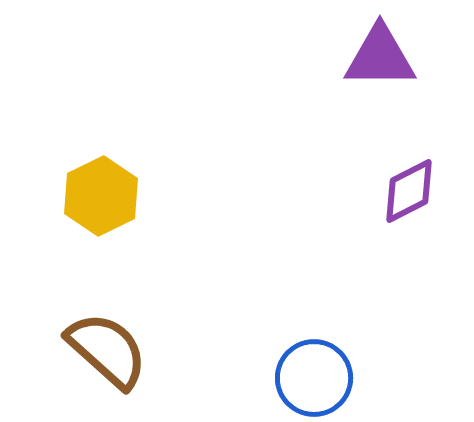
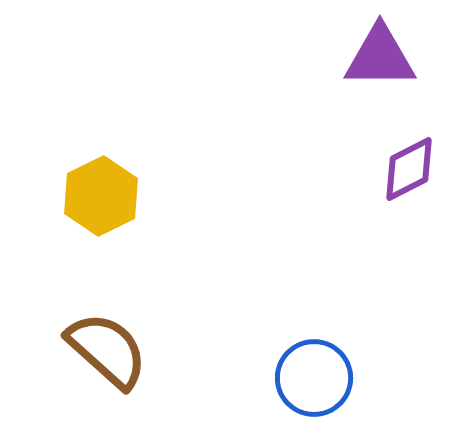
purple diamond: moved 22 px up
